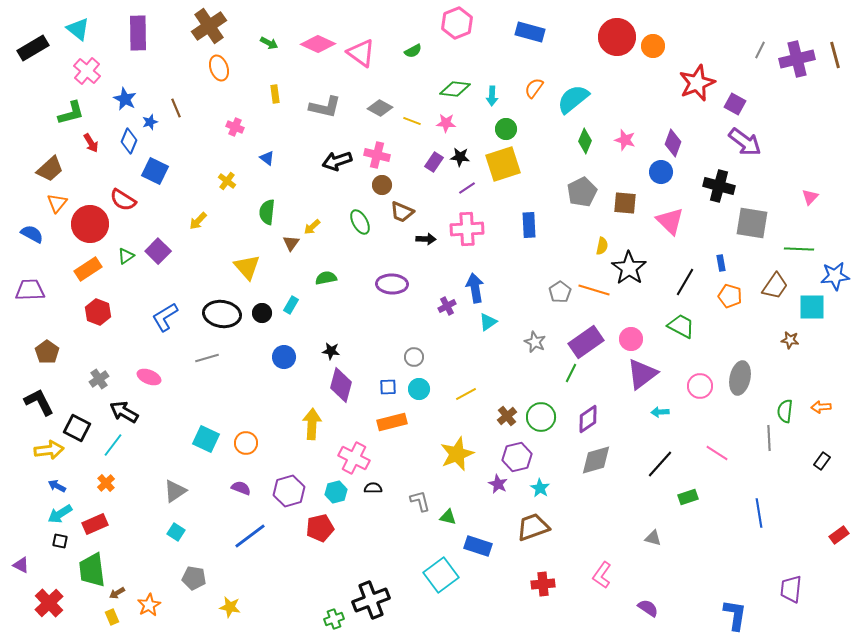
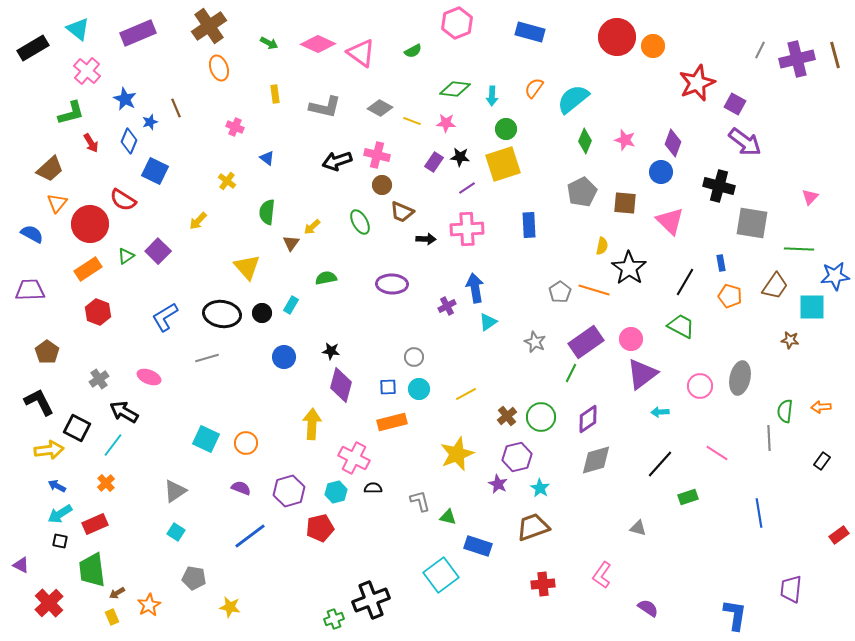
purple rectangle at (138, 33): rotated 68 degrees clockwise
gray triangle at (653, 538): moved 15 px left, 10 px up
